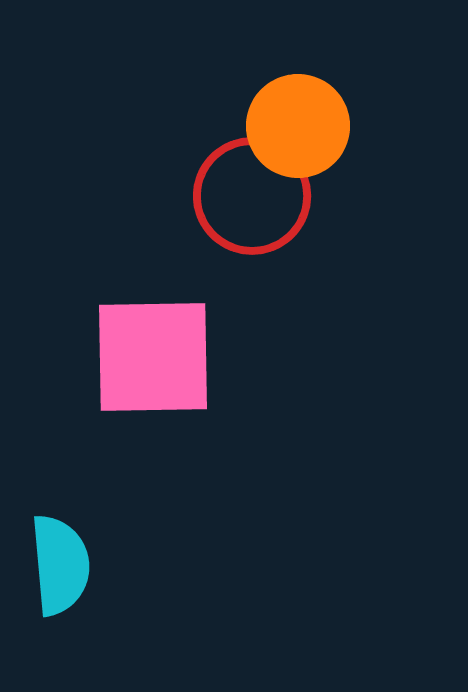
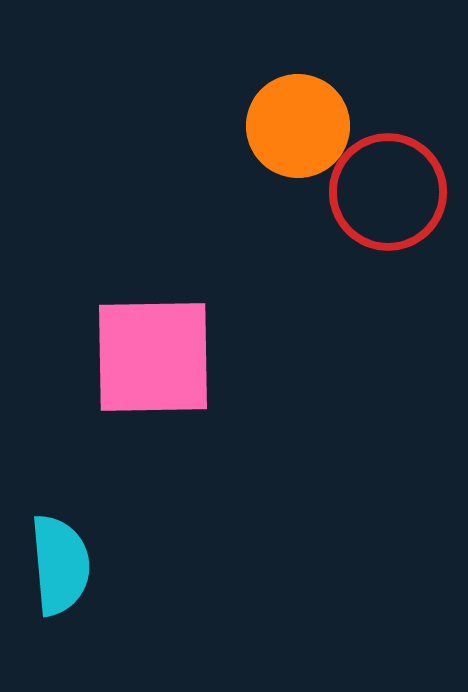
red circle: moved 136 px right, 4 px up
